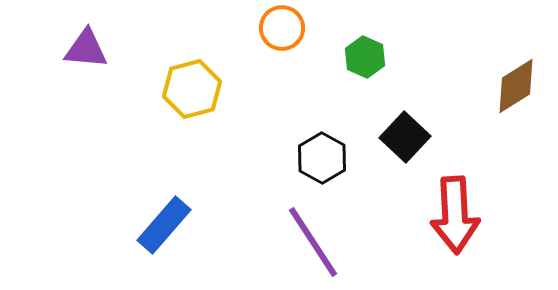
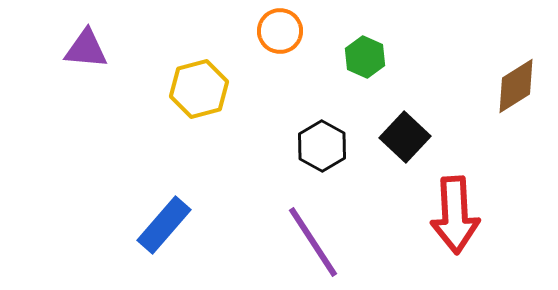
orange circle: moved 2 px left, 3 px down
yellow hexagon: moved 7 px right
black hexagon: moved 12 px up
